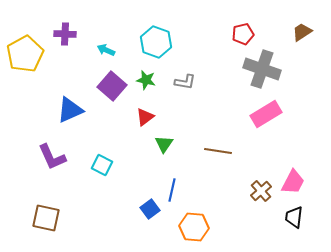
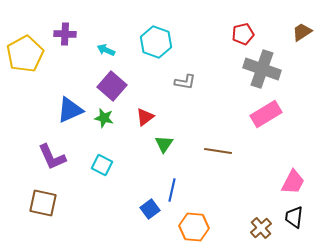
green star: moved 42 px left, 38 px down
brown cross: moved 37 px down
brown square: moved 3 px left, 15 px up
